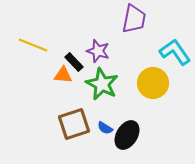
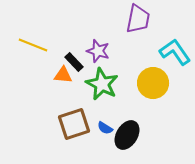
purple trapezoid: moved 4 px right
